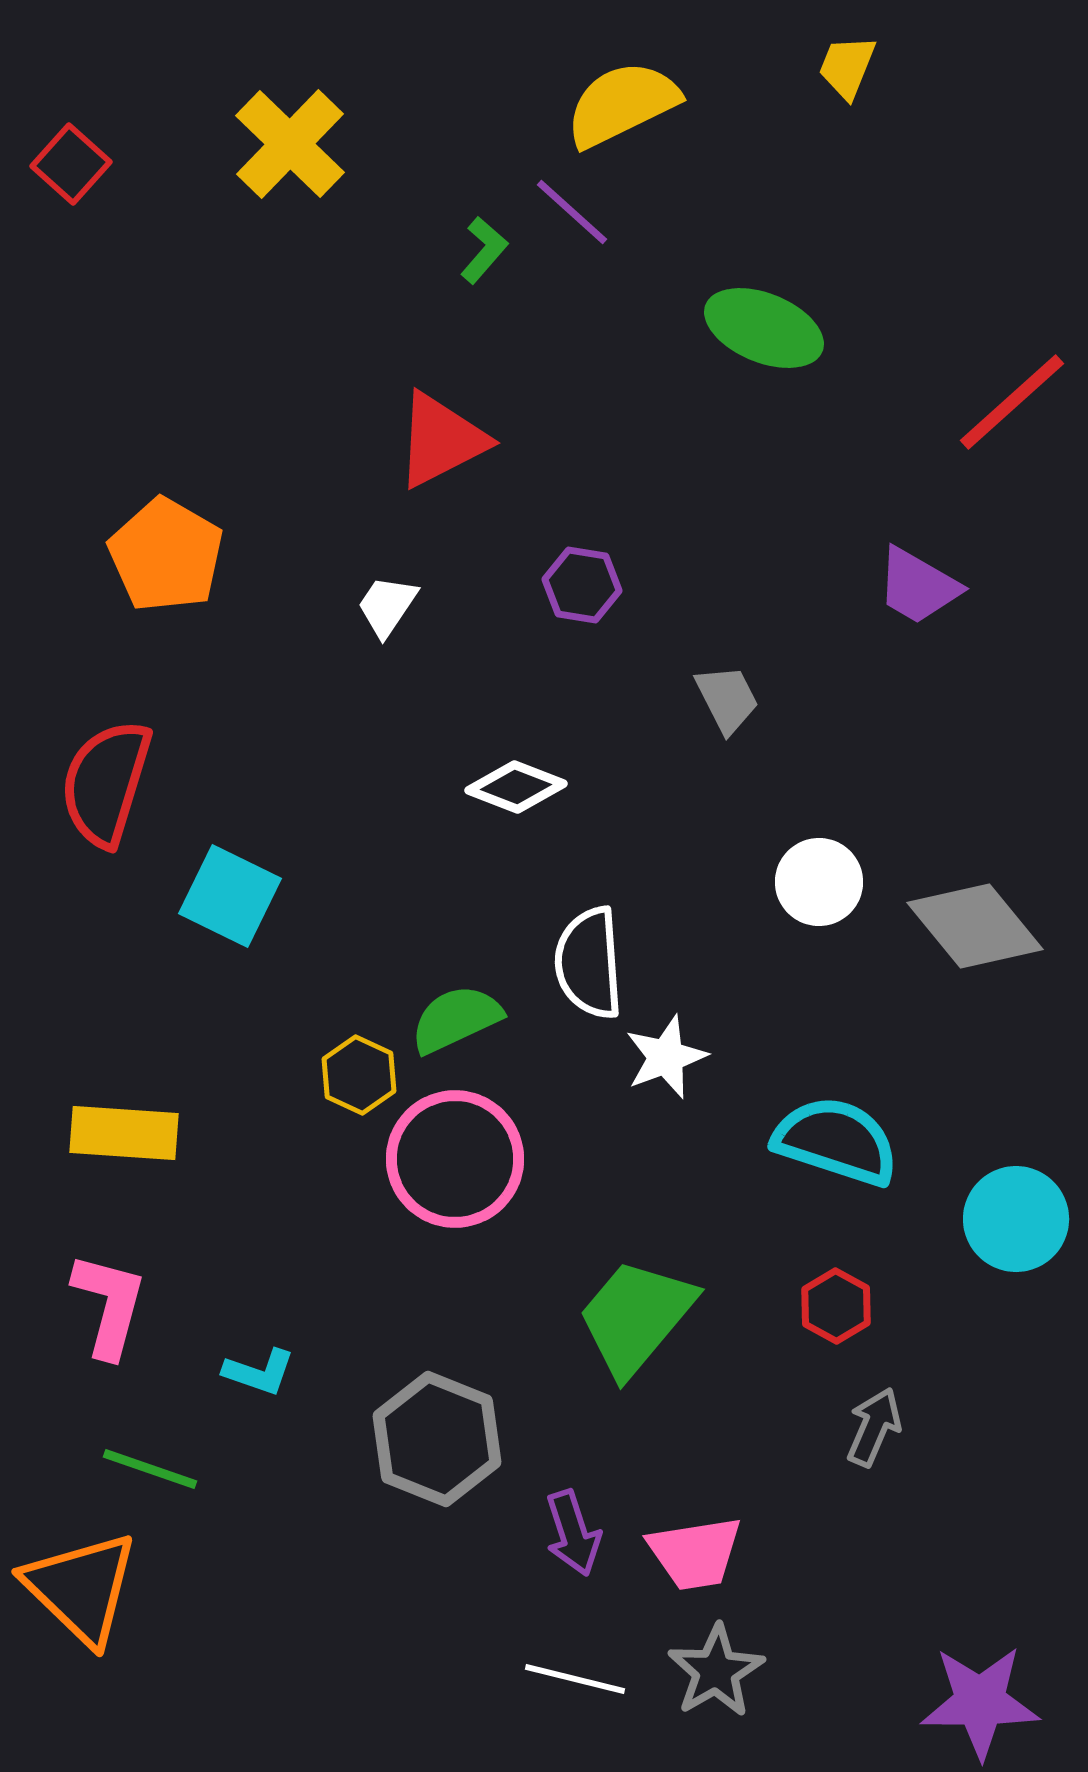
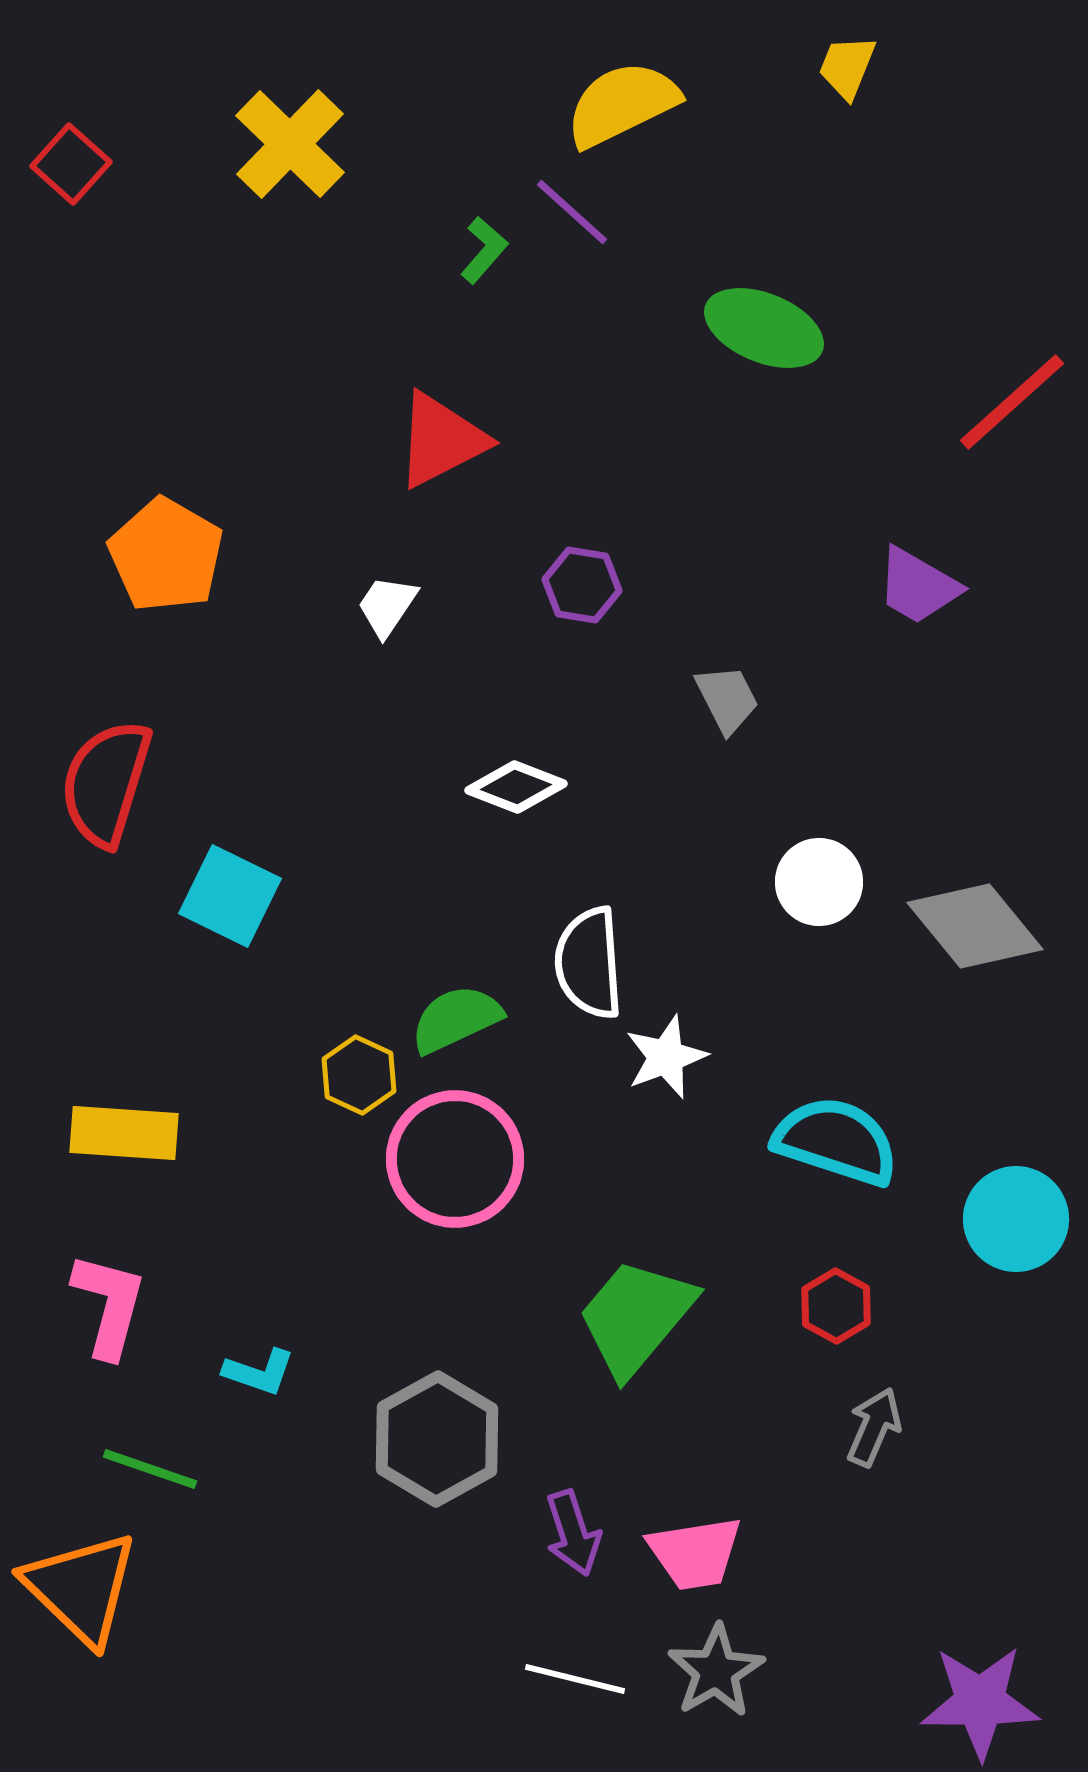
gray hexagon: rotated 9 degrees clockwise
